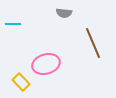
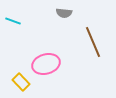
cyan line: moved 3 px up; rotated 21 degrees clockwise
brown line: moved 1 px up
